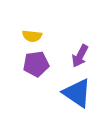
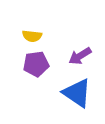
purple arrow: rotated 30 degrees clockwise
